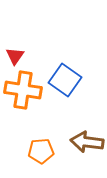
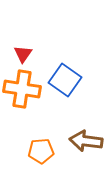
red triangle: moved 8 px right, 2 px up
orange cross: moved 1 px left, 1 px up
brown arrow: moved 1 px left, 1 px up
